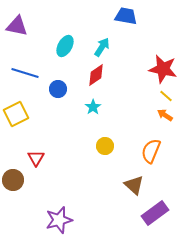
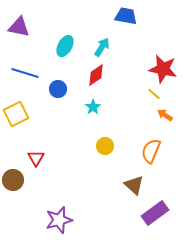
purple triangle: moved 2 px right, 1 px down
yellow line: moved 12 px left, 2 px up
